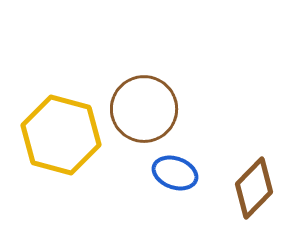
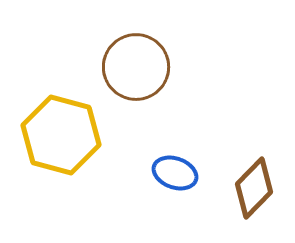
brown circle: moved 8 px left, 42 px up
